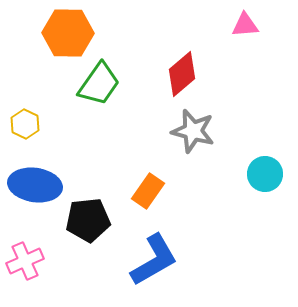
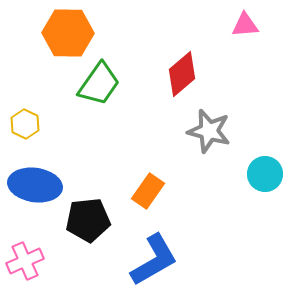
gray star: moved 16 px right
